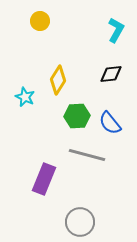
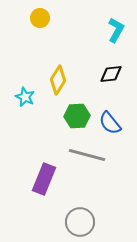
yellow circle: moved 3 px up
